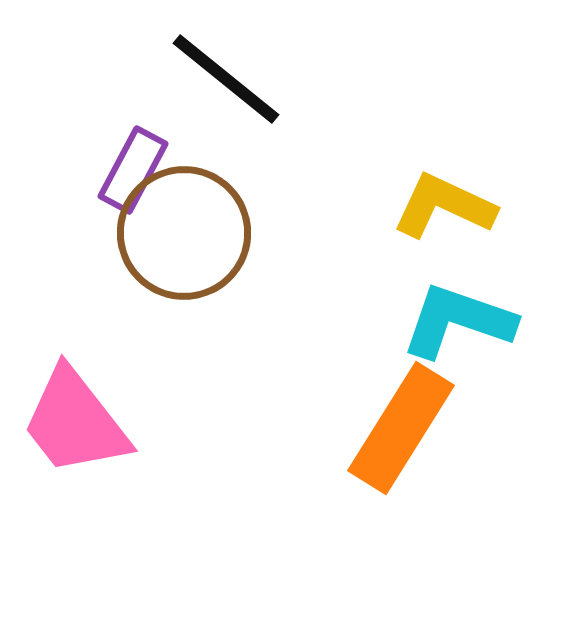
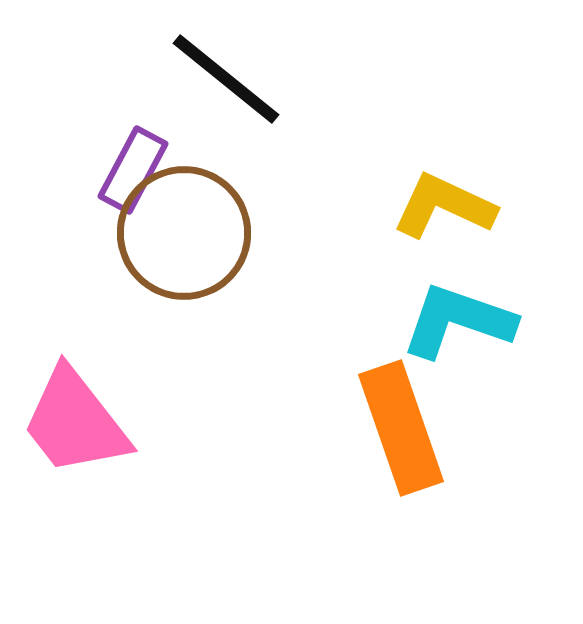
orange rectangle: rotated 51 degrees counterclockwise
